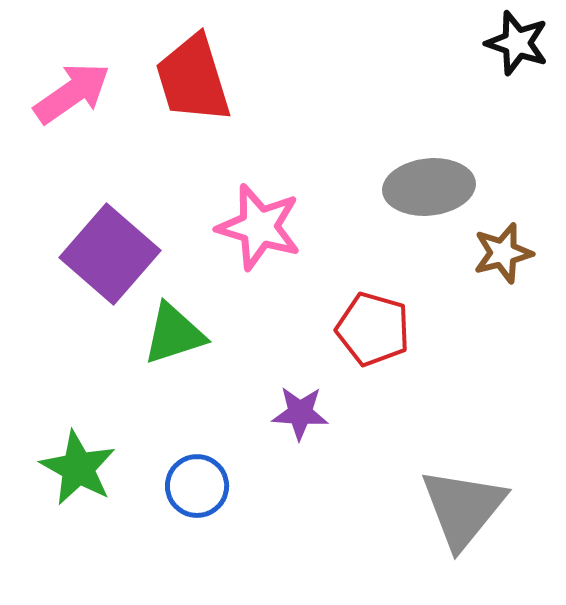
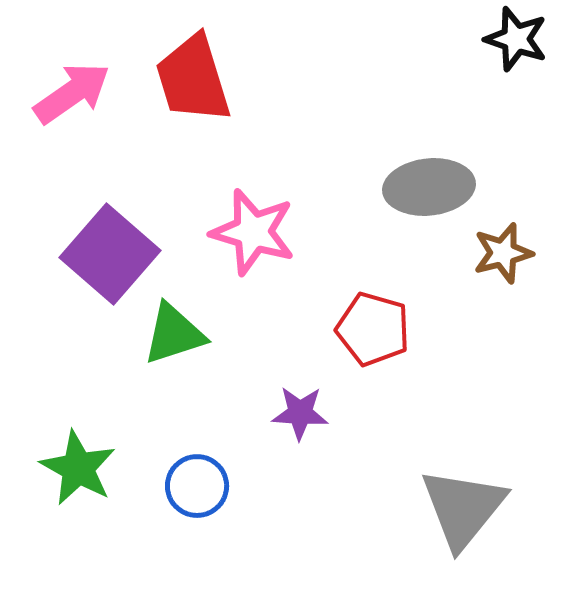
black star: moved 1 px left, 4 px up
pink star: moved 6 px left, 5 px down
